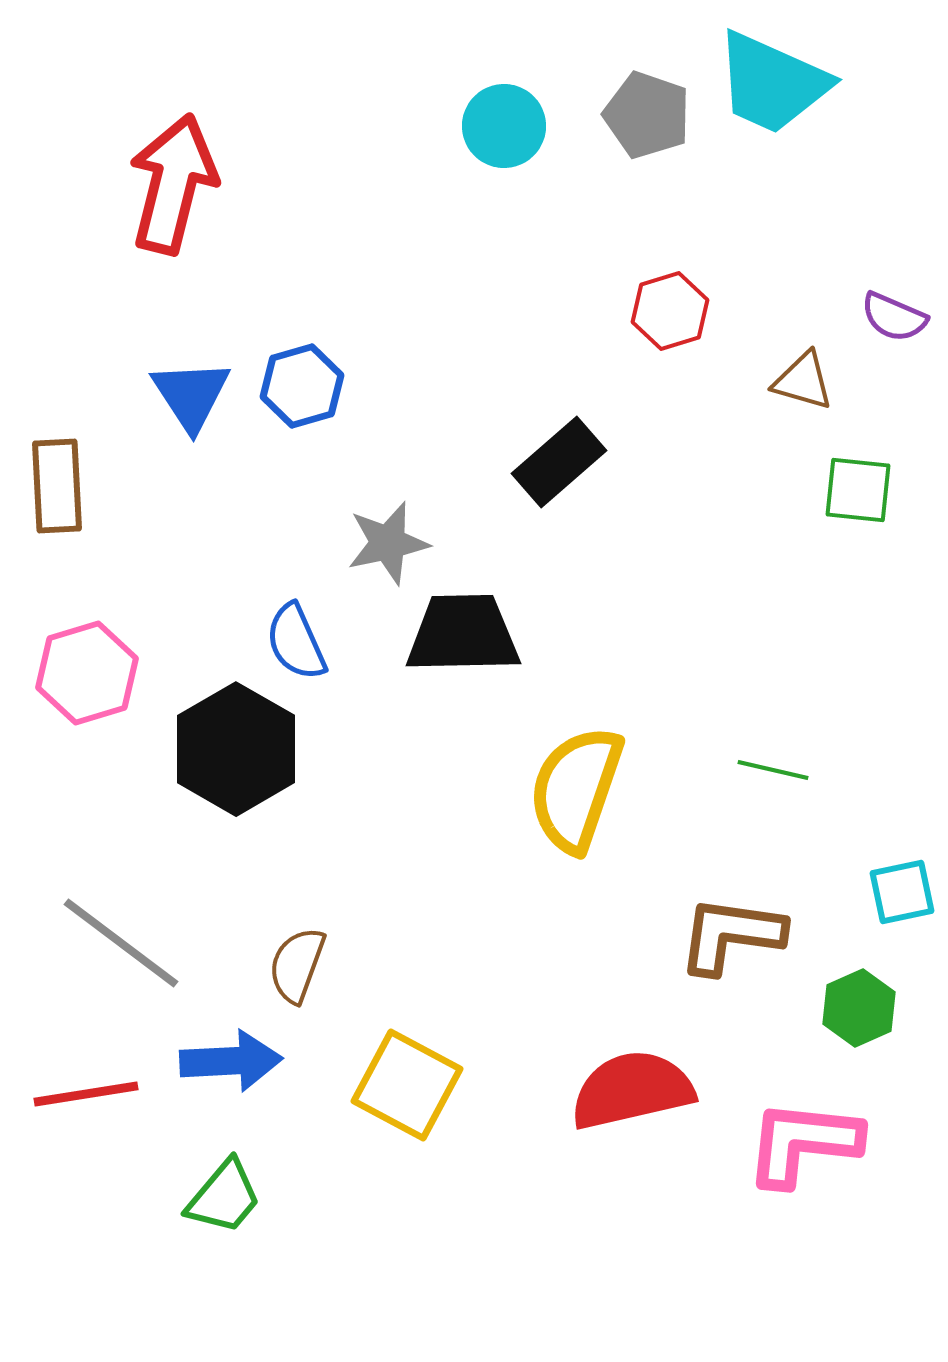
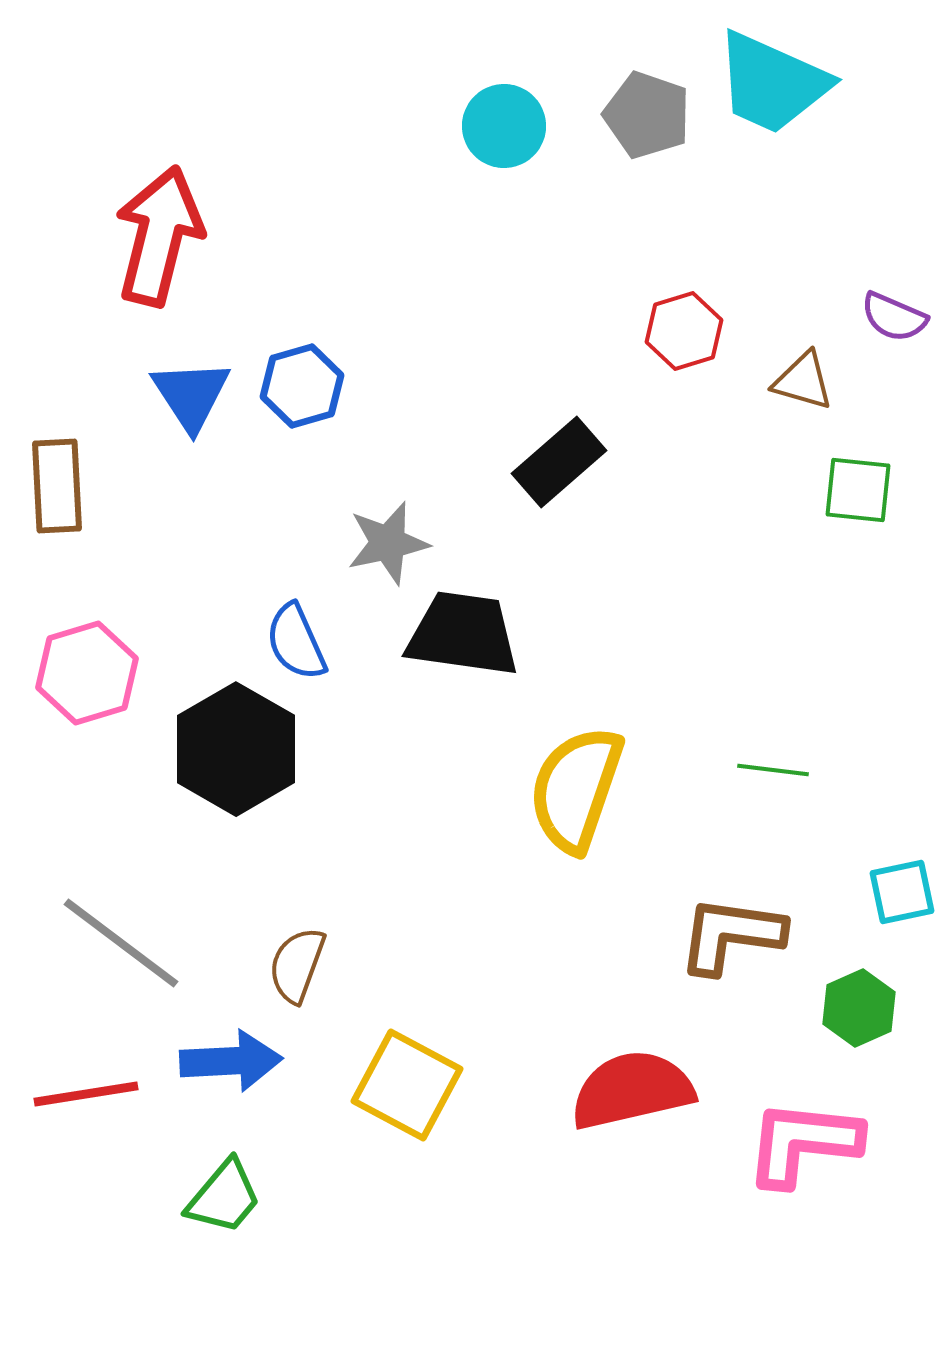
red arrow: moved 14 px left, 52 px down
red hexagon: moved 14 px right, 20 px down
black trapezoid: rotated 9 degrees clockwise
green line: rotated 6 degrees counterclockwise
